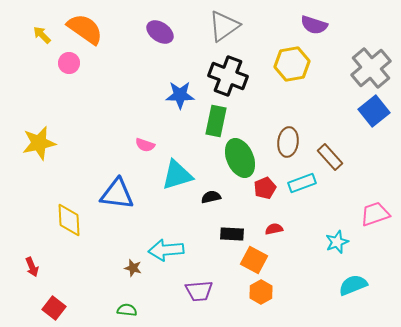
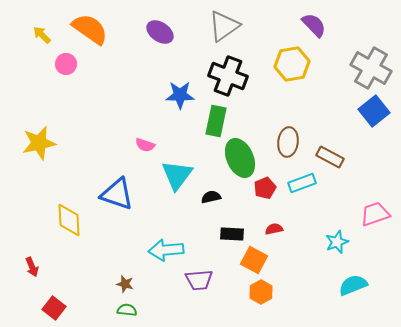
purple semicircle: rotated 152 degrees counterclockwise
orange semicircle: moved 5 px right
pink circle: moved 3 px left, 1 px down
gray cross: rotated 21 degrees counterclockwise
brown rectangle: rotated 20 degrees counterclockwise
cyan triangle: rotated 36 degrees counterclockwise
blue triangle: rotated 12 degrees clockwise
brown star: moved 8 px left, 16 px down
purple trapezoid: moved 11 px up
